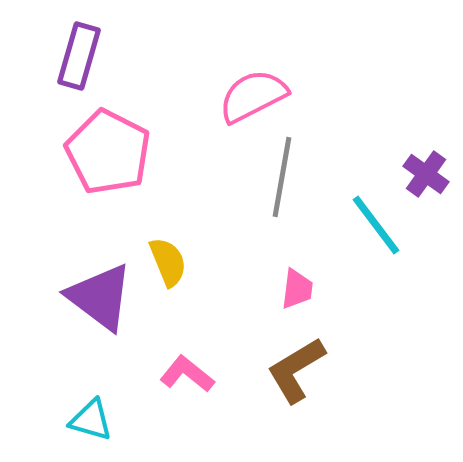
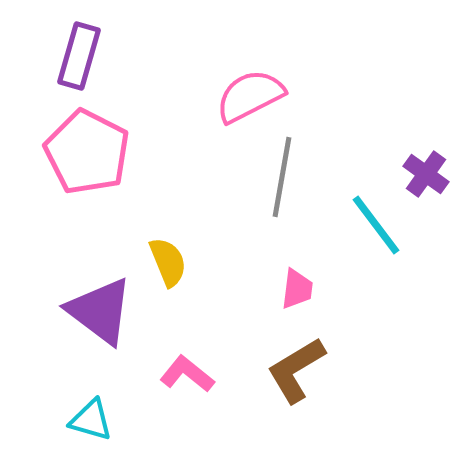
pink semicircle: moved 3 px left
pink pentagon: moved 21 px left
purple triangle: moved 14 px down
